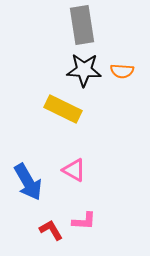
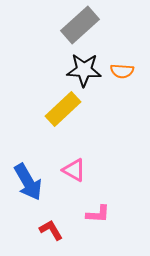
gray rectangle: moved 2 px left; rotated 57 degrees clockwise
yellow rectangle: rotated 69 degrees counterclockwise
pink L-shape: moved 14 px right, 7 px up
